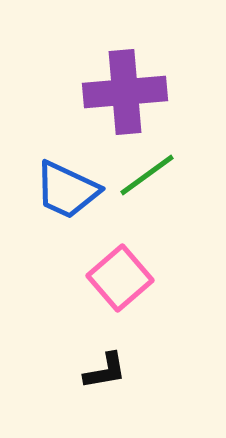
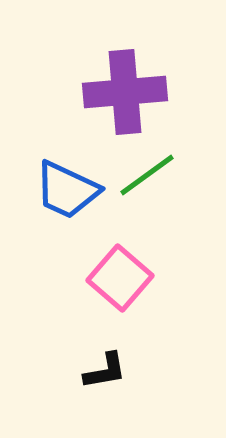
pink square: rotated 8 degrees counterclockwise
